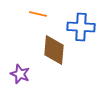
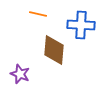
blue cross: moved 2 px up
